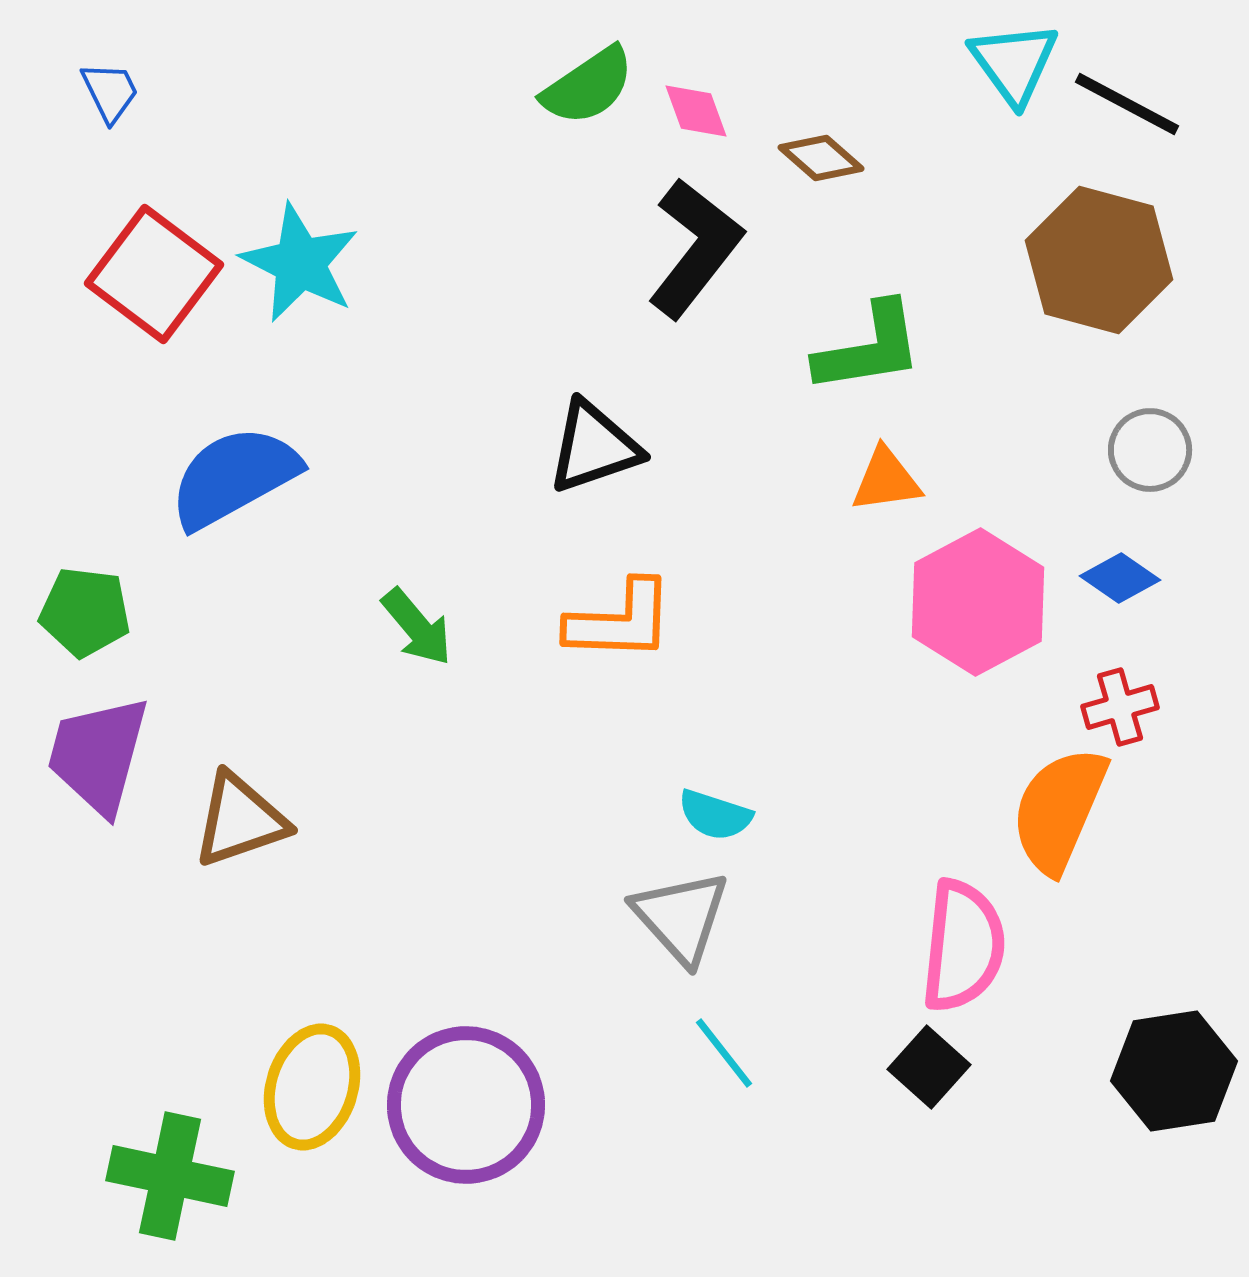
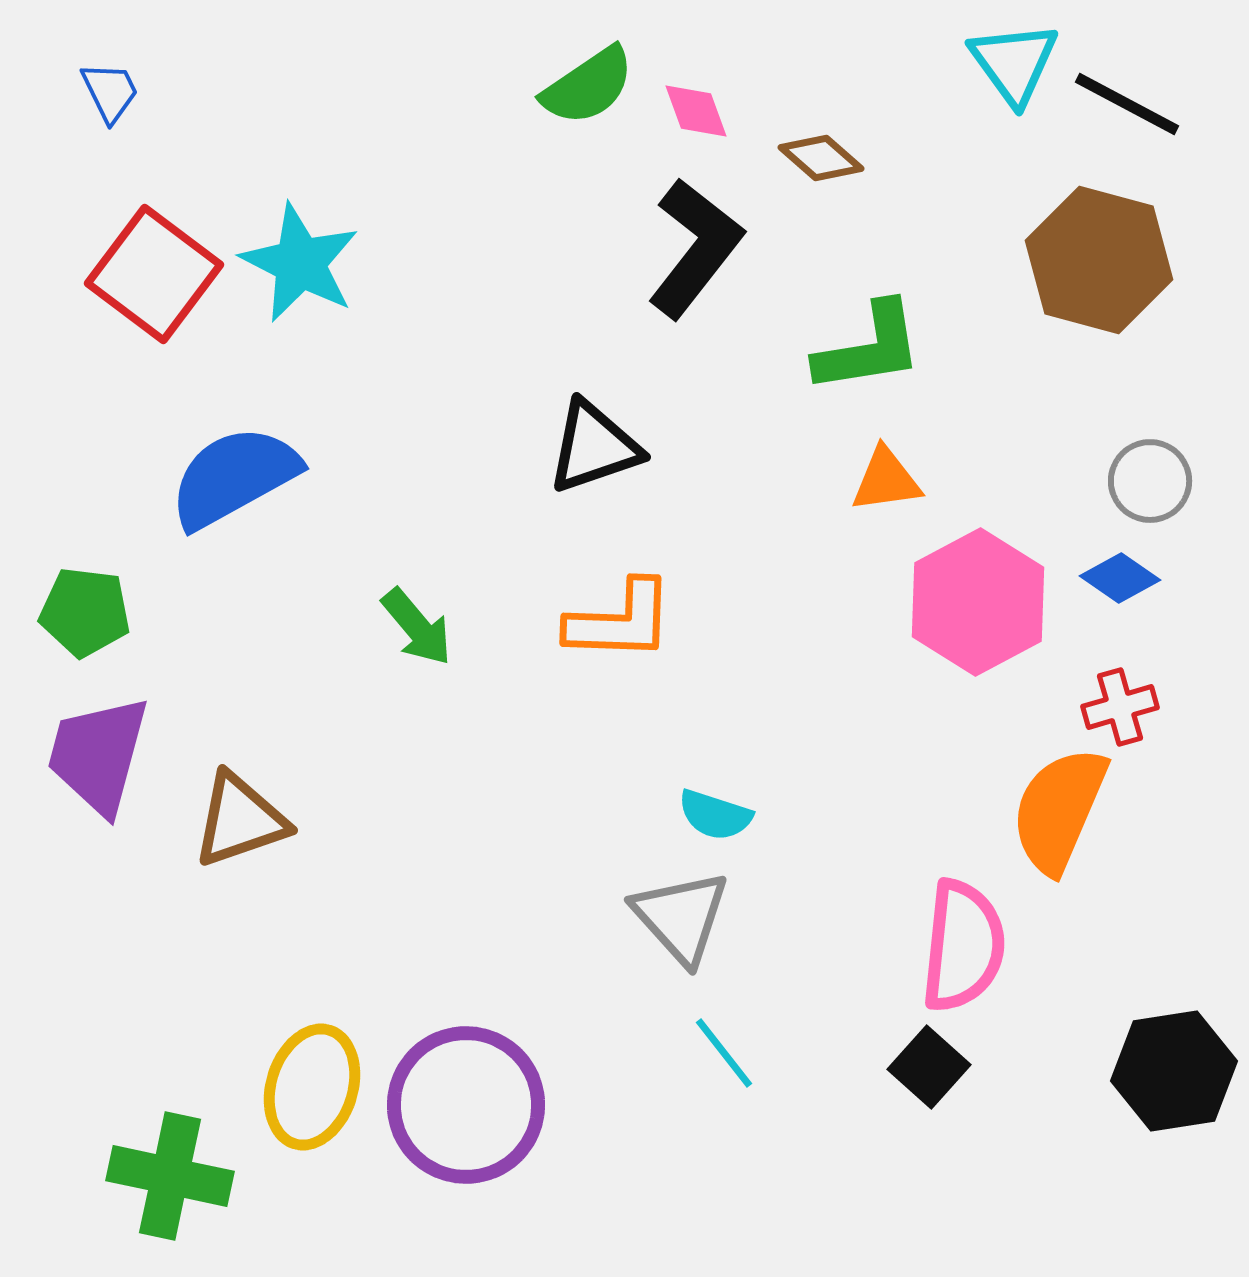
gray circle: moved 31 px down
